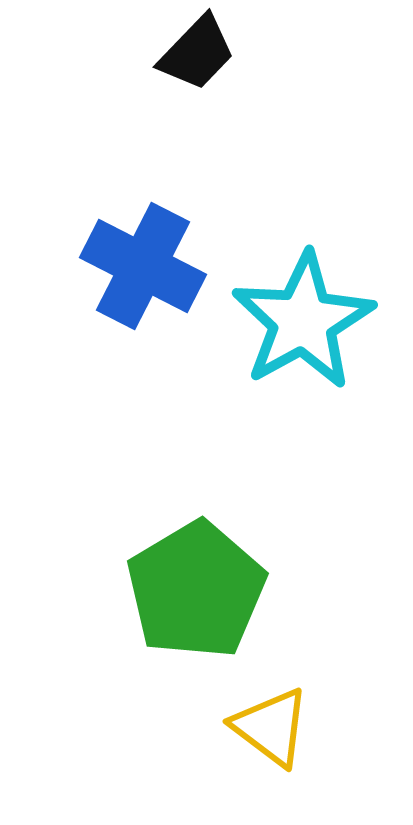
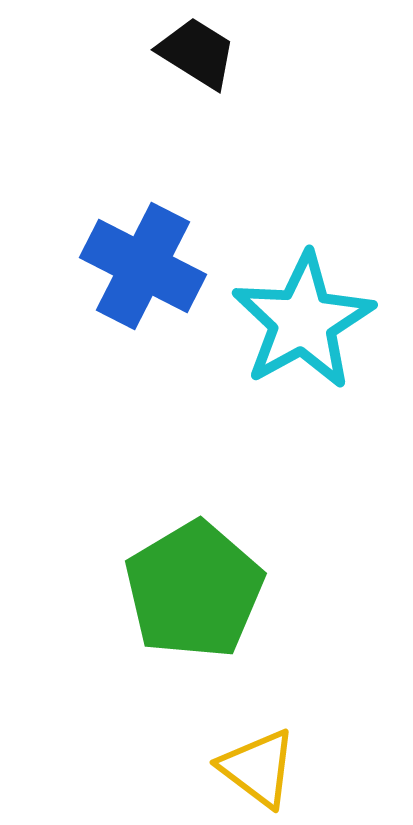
black trapezoid: rotated 102 degrees counterclockwise
green pentagon: moved 2 px left
yellow triangle: moved 13 px left, 41 px down
